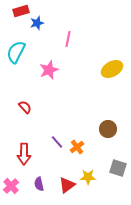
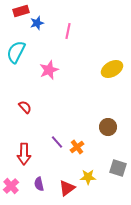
pink line: moved 8 px up
brown circle: moved 2 px up
red triangle: moved 3 px down
